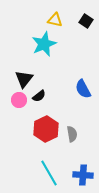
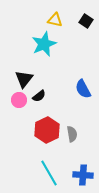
red hexagon: moved 1 px right, 1 px down
